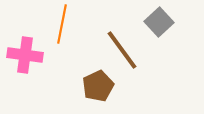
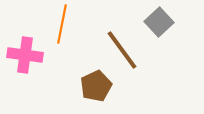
brown pentagon: moved 2 px left
